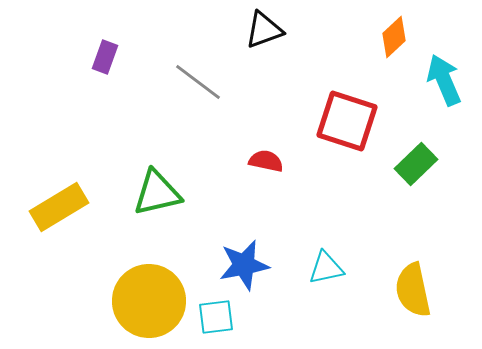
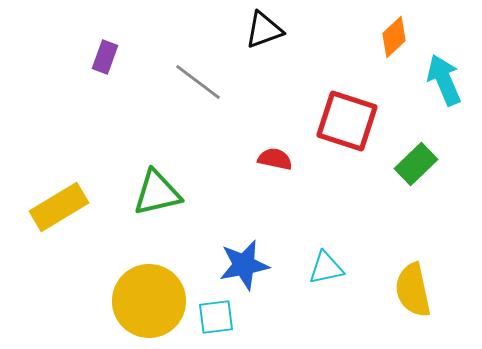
red semicircle: moved 9 px right, 2 px up
